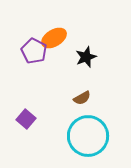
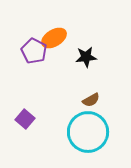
black star: rotated 15 degrees clockwise
brown semicircle: moved 9 px right, 2 px down
purple square: moved 1 px left
cyan circle: moved 4 px up
